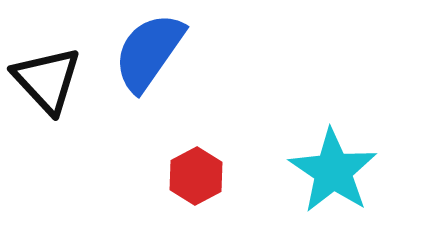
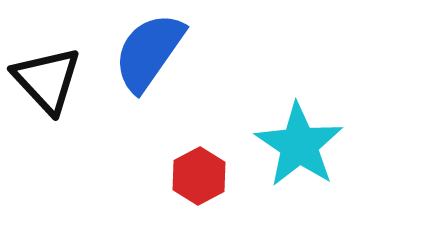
cyan star: moved 34 px left, 26 px up
red hexagon: moved 3 px right
